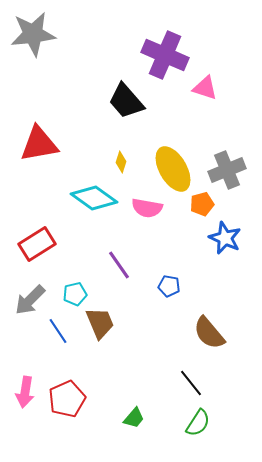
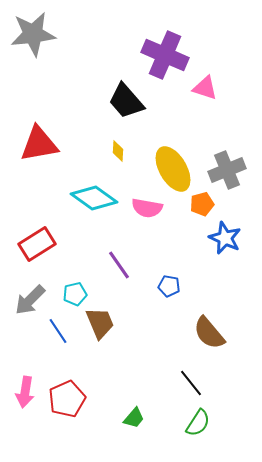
yellow diamond: moved 3 px left, 11 px up; rotated 15 degrees counterclockwise
